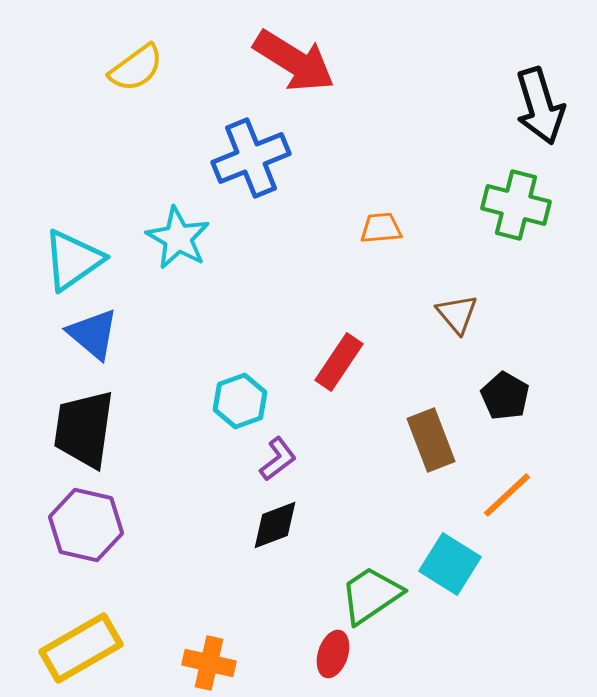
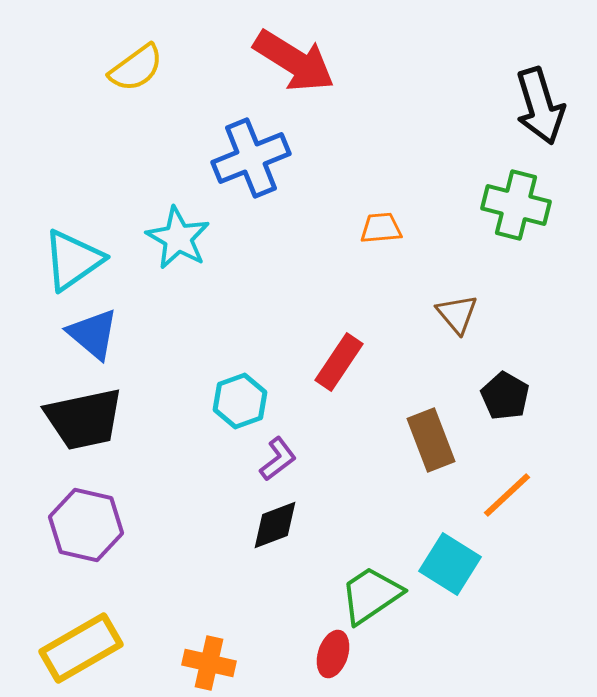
black trapezoid: moved 10 px up; rotated 110 degrees counterclockwise
